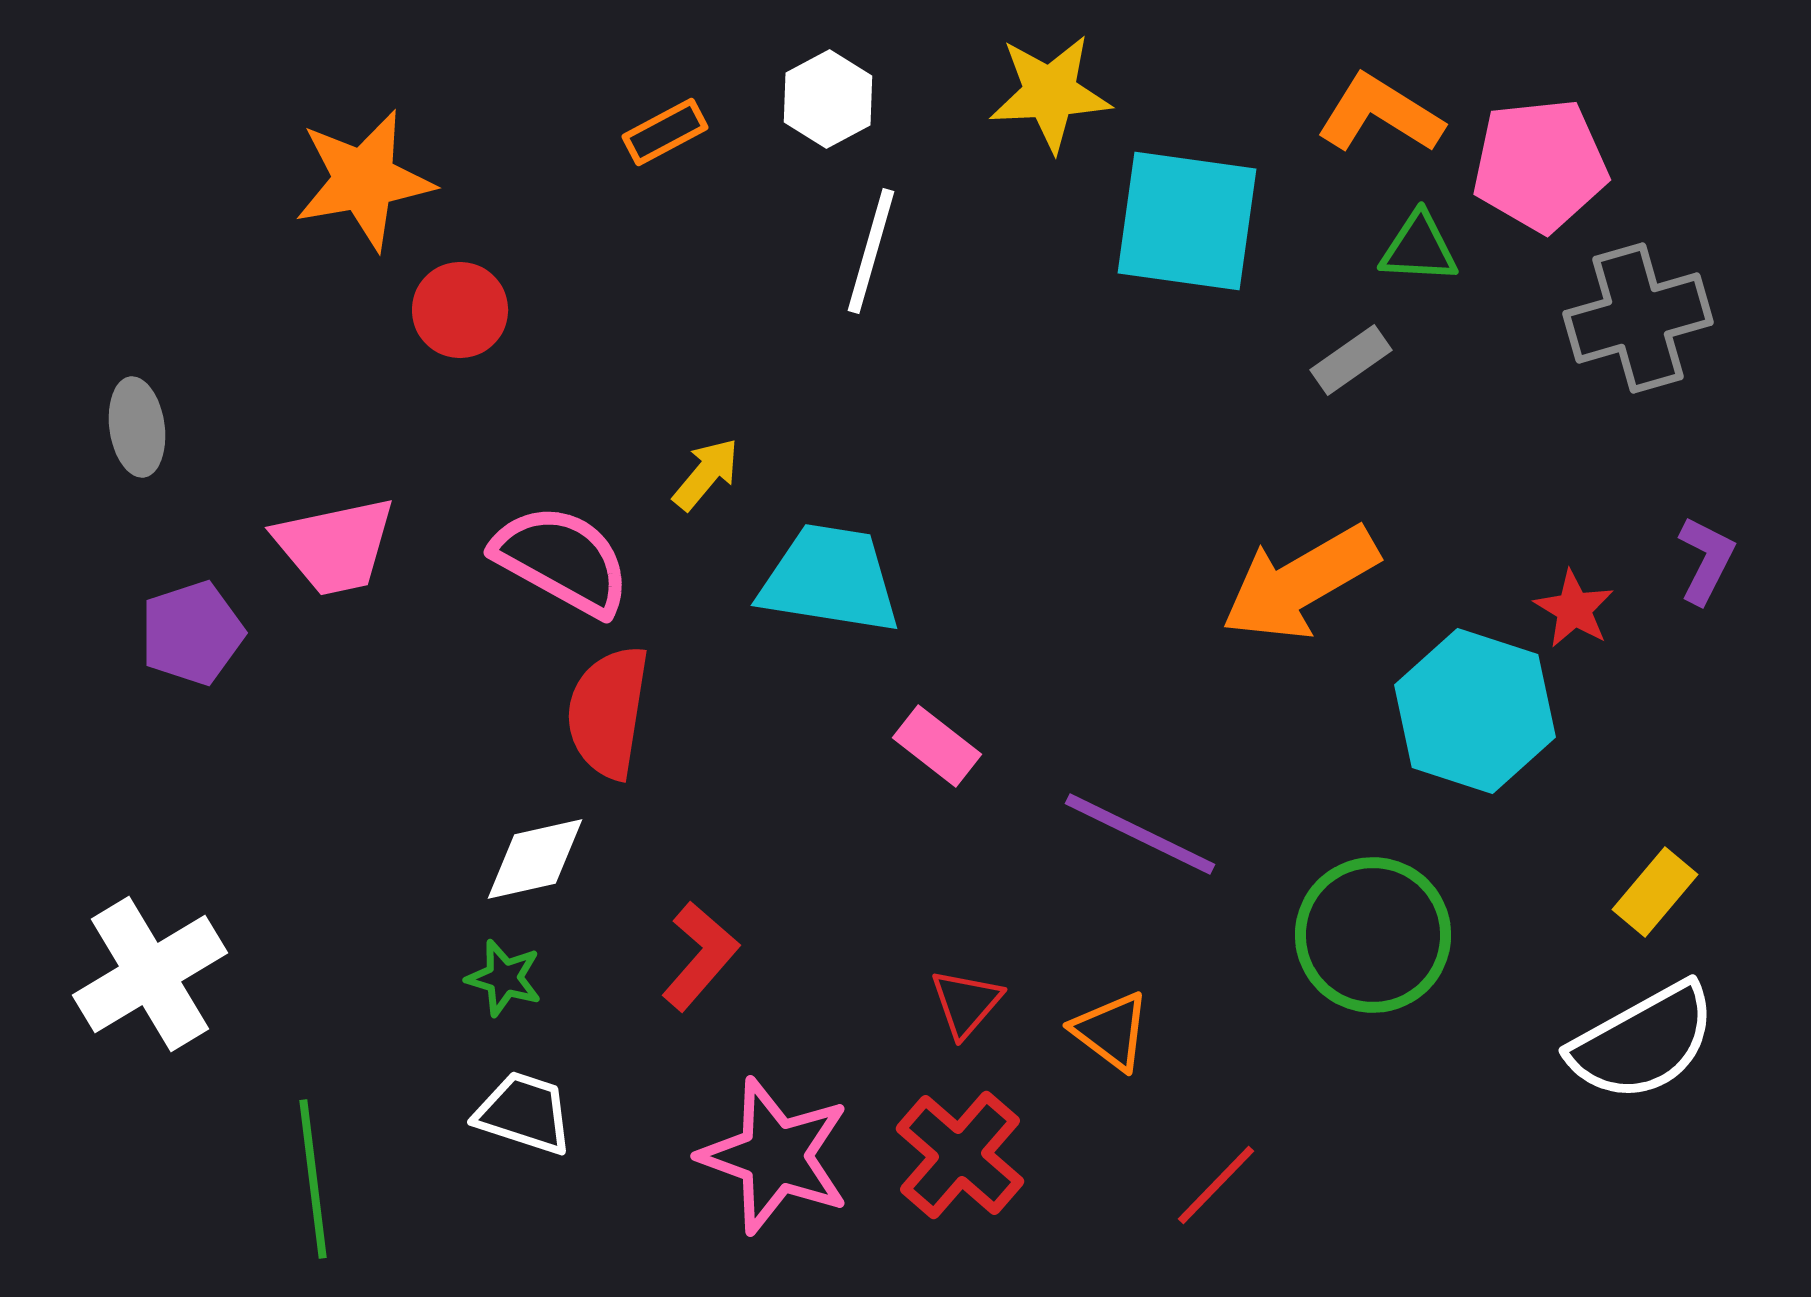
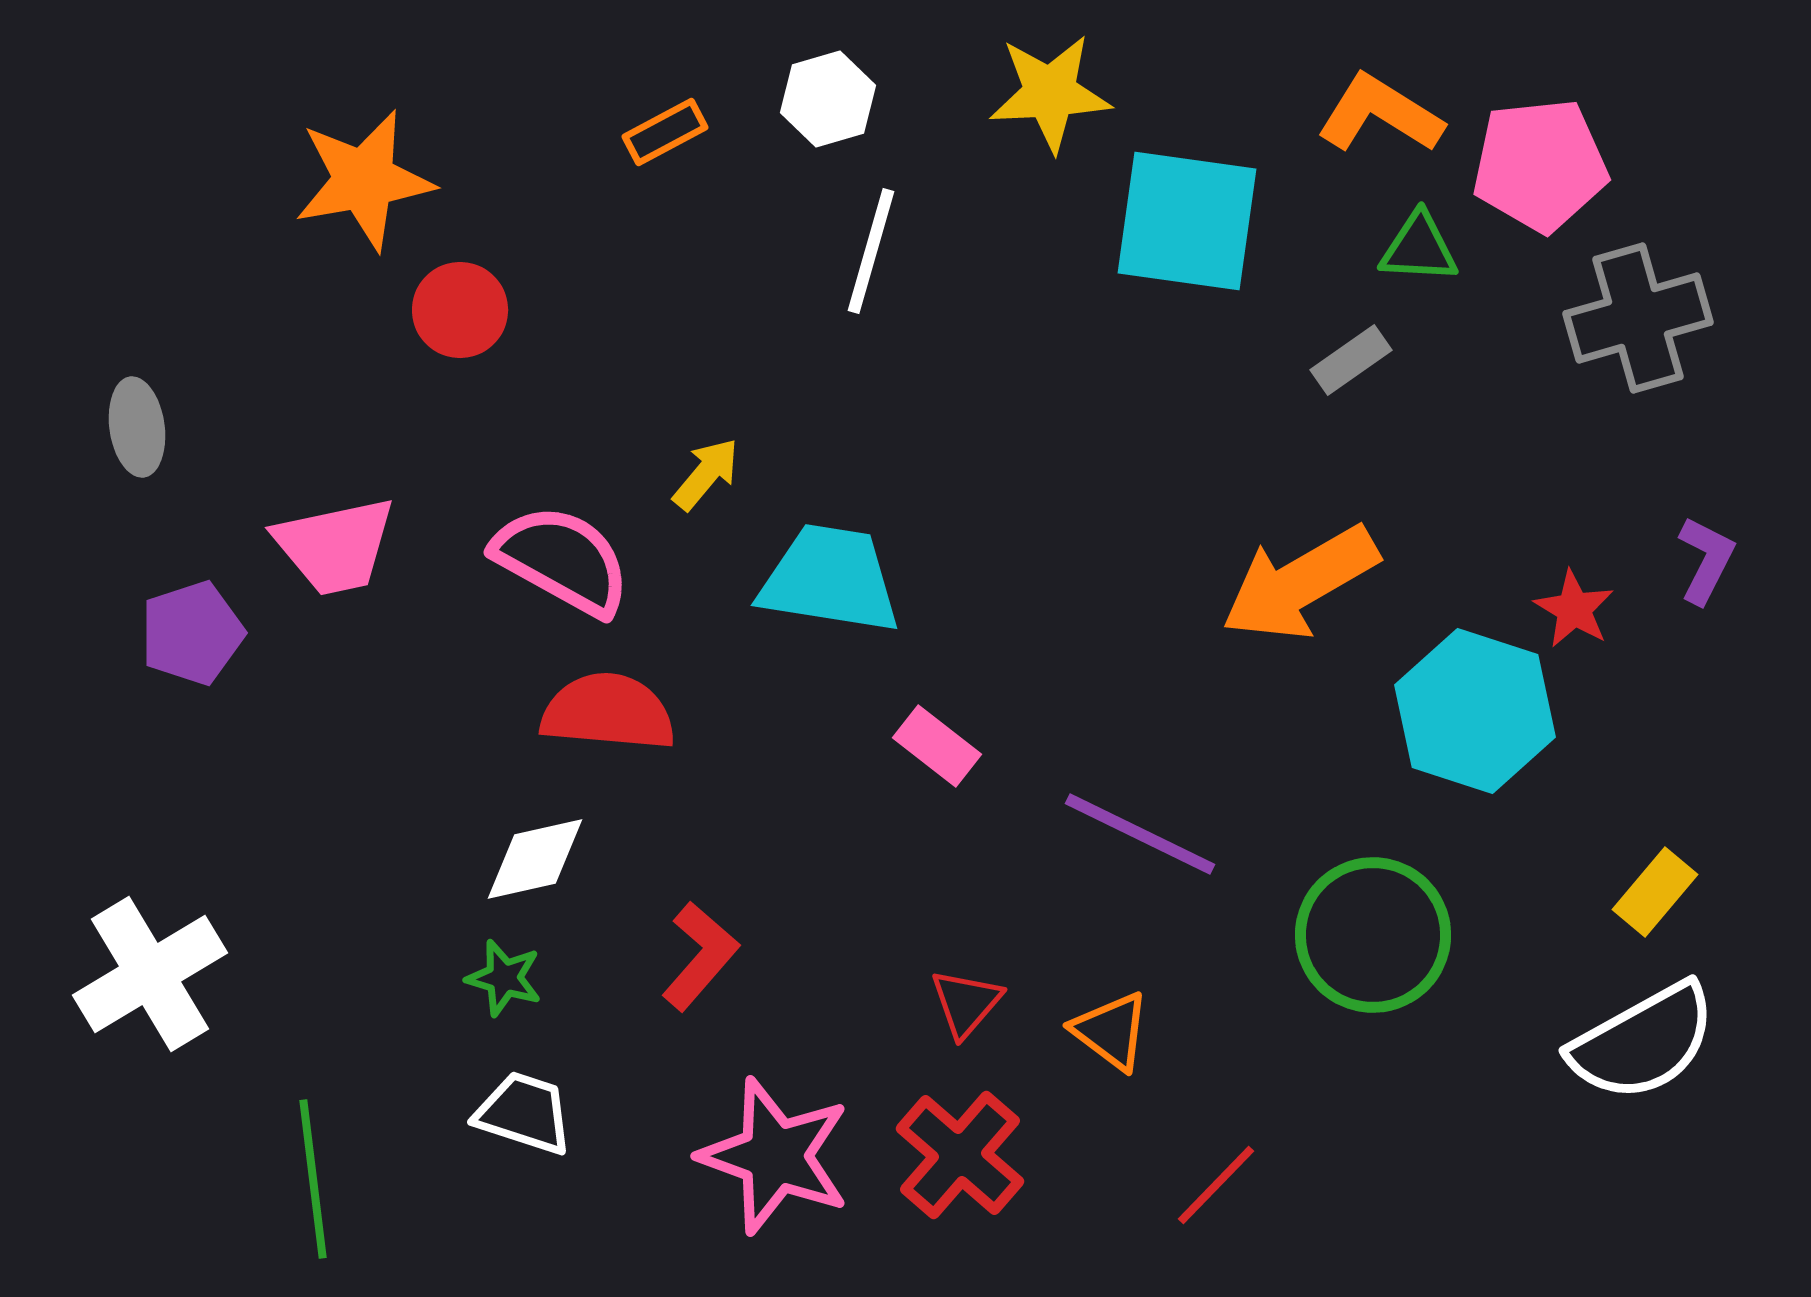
white hexagon: rotated 12 degrees clockwise
red semicircle: rotated 86 degrees clockwise
